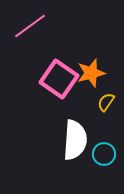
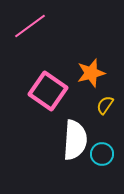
pink square: moved 11 px left, 12 px down
yellow semicircle: moved 1 px left, 3 px down
cyan circle: moved 2 px left
